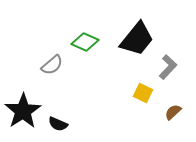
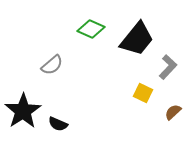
green diamond: moved 6 px right, 13 px up
